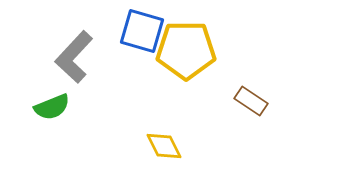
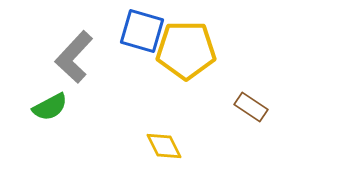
brown rectangle: moved 6 px down
green semicircle: moved 2 px left; rotated 6 degrees counterclockwise
